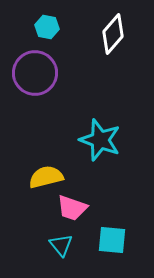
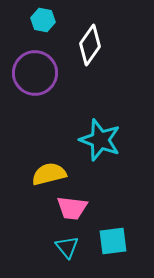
cyan hexagon: moved 4 px left, 7 px up
white diamond: moved 23 px left, 11 px down; rotated 6 degrees counterclockwise
yellow semicircle: moved 3 px right, 3 px up
pink trapezoid: rotated 12 degrees counterclockwise
cyan square: moved 1 px right, 1 px down; rotated 12 degrees counterclockwise
cyan triangle: moved 6 px right, 2 px down
